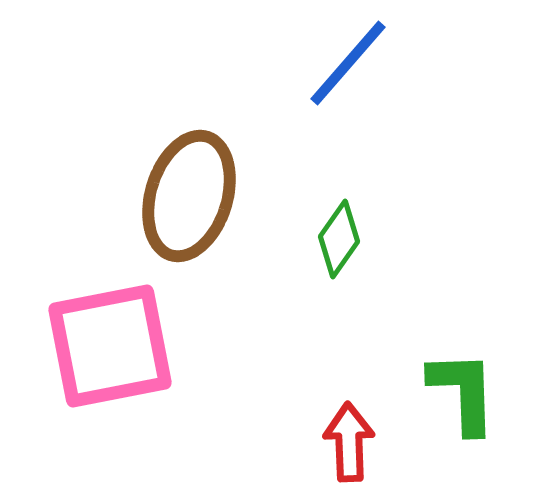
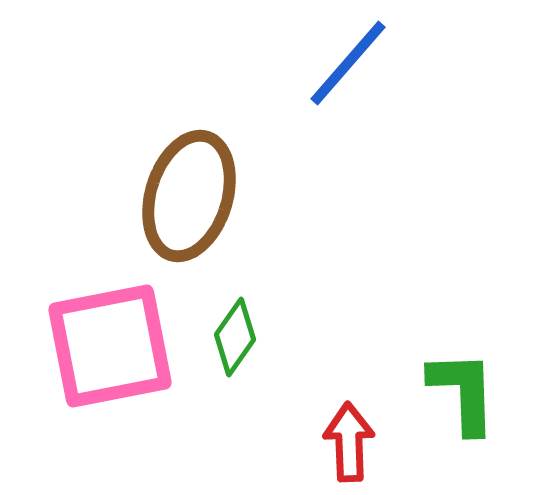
green diamond: moved 104 px left, 98 px down
